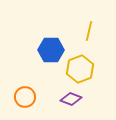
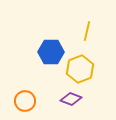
yellow line: moved 2 px left
blue hexagon: moved 2 px down
orange circle: moved 4 px down
